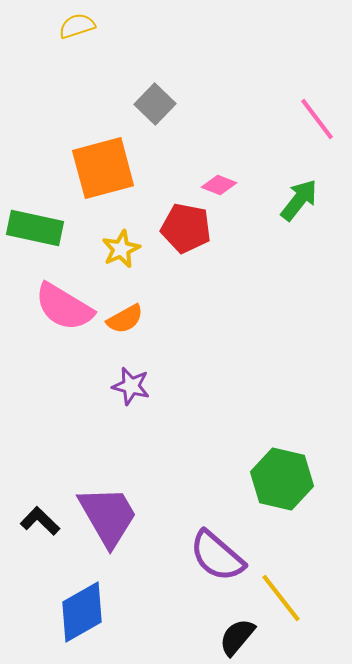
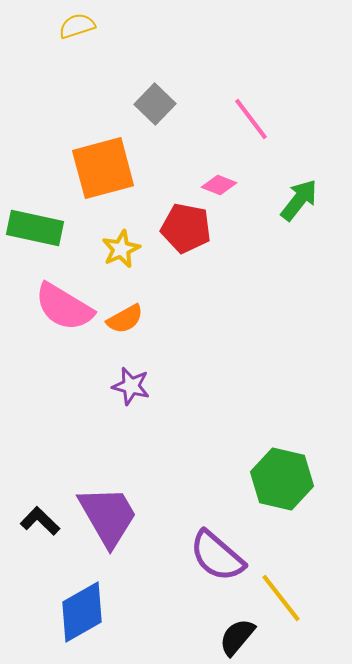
pink line: moved 66 px left
